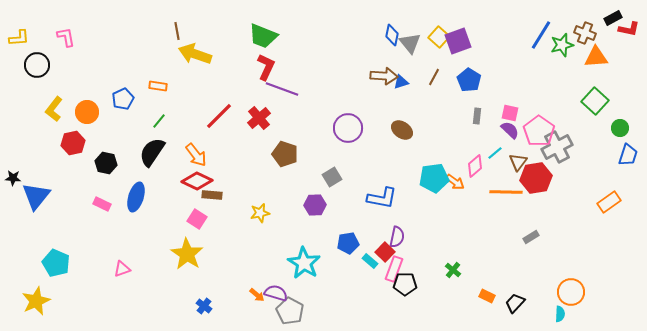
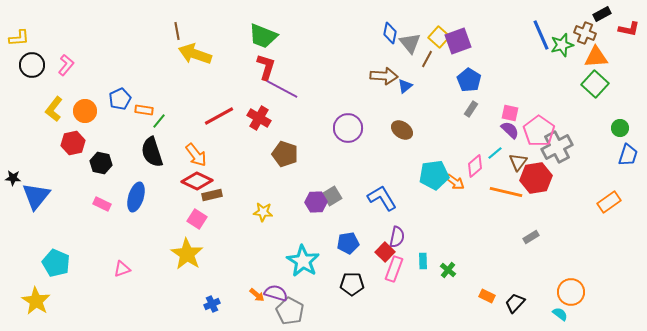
black rectangle at (613, 18): moved 11 px left, 4 px up
blue diamond at (392, 35): moved 2 px left, 2 px up
blue line at (541, 35): rotated 56 degrees counterclockwise
pink L-shape at (66, 37): moved 28 px down; rotated 50 degrees clockwise
black circle at (37, 65): moved 5 px left
red L-shape at (266, 67): rotated 8 degrees counterclockwise
brown line at (434, 77): moved 7 px left, 18 px up
blue triangle at (401, 82): moved 4 px right, 4 px down; rotated 21 degrees counterclockwise
orange rectangle at (158, 86): moved 14 px left, 24 px down
purple line at (282, 89): rotated 8 degrees clockwise
blue pentagon at (123, 99): moved 3 px left
green square at (595, 101): moved 17 px up
orange circle at (87, 112): moved 2 px left, 1 px up
red line at (219, 116): rotated 16 degrees clockwise
gray rectangle at (477, 116): moved 6 px left, 7 px up; rotated 28 degrees clockwise
red cross at (259, 118): rotated 20 degrees counterclockwise
black semicircle at (152, 152): rotated 52 degrees counterclockwise
black hexagon at (106, 163): moved 5 px left
gray square at (332, 177): moved 19 px down
cyan pentagon at (434, 178): moved 3 px up
orange line at (506, 192): rotated 12 degrees clockwise
brown rectangle at (212, 195): rotated 18 degrees counterclockwise
blue L-shape at (382, 198): rotated 132 degrees counterclockwise
purple hexagon at (315, 205): moved 1 px right, 3 px up
yellow star at (260, 213): moved 3 px right, 1 px up; rotated 18 degrees clockwise
cyan rectangle at (370, 261): moved 53 px right; rotated 49 degrees clockwise
cyan star at (304, 263): moved 1 px left, 2 px up
green cross at (453, 270): moved 5 px left
black pentagon at (405, 284): moved 53 px left
yellow star at (36, 301): rotated 16 degrees counterclockwise
blue cross at (204, 306): moved 8 px right, 2 px up; rotated 28 degrees clockwise
cyan semicircle at (560, 314): rotated 56 degrees counterclockwise
